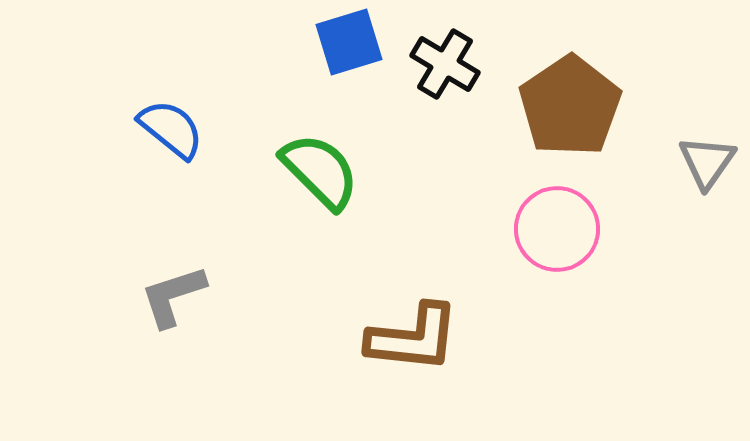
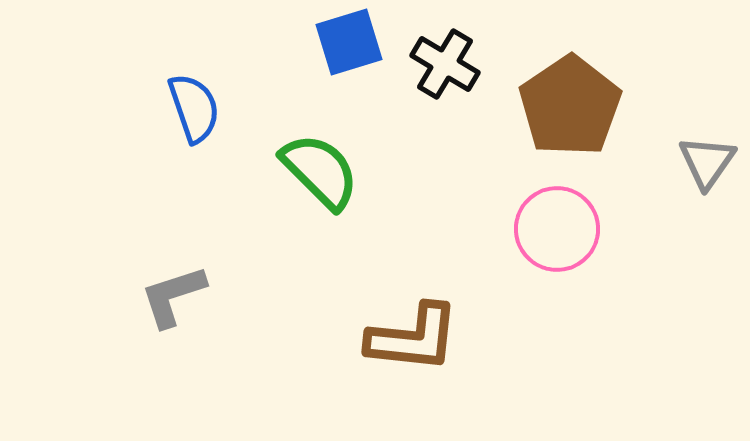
blue semicircle: moved 23 px right, 21 px up; rotated 32 degrees clockwise
